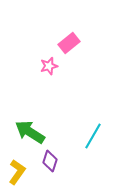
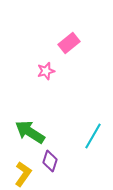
pink star: moved 3 px left, 5 px down
yellow L-shape: moved 6 px right, 2 px down
